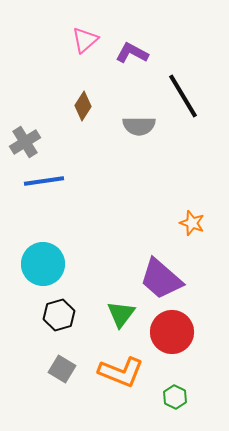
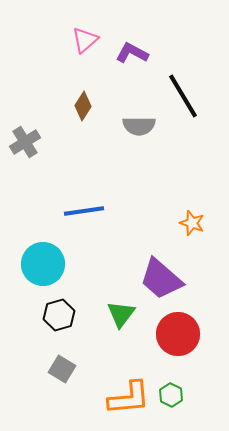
blue line: moved 40 px right, 30 px down
red circle: moved 6 px right, 2 px down
orange L-shape: moved 8 px right, 26 px down; rotated 27 degrees counterclockwise
green hexagon: moved 4 px left, 2 px up
